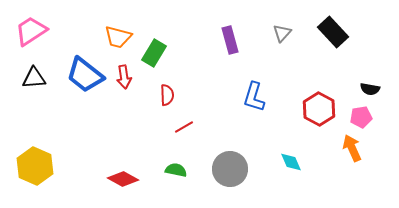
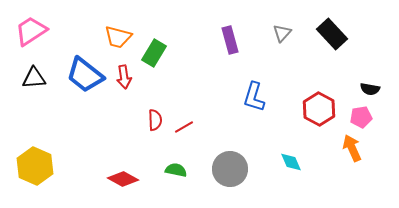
black rectangle: moved 1 px left, 2 px down
red semicircle: moved 12 px left, 25 px down
